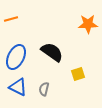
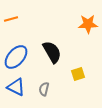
black semicircle: rotated 25 degrees clockwise
blue ellipse: rotated 15 degrees clockwise
blue triangle: moved 2 px left
